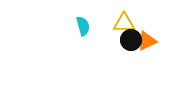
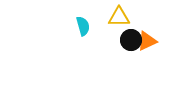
yellow triangle: moved 5 px left, 6 px up
